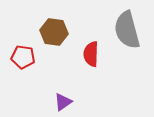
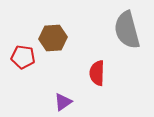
brown hexagon: moved 1 px left, 6 px down; rotated 12 degrees counterclockwise
red semicircle: moved 6 px right, 19 px down
